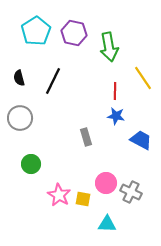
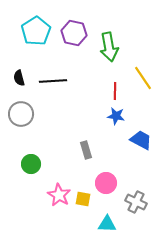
black line: rotated 60 degrees clockwise
gray circle: moved 1 px right, 4 px up
gray rectangle: moved 13 px down
gray cross: moved 5 px right, 10 px down
